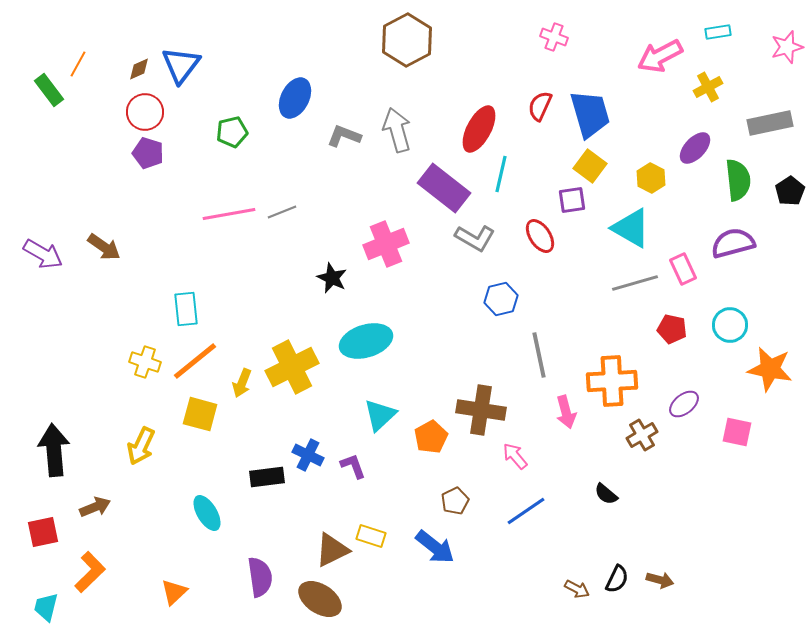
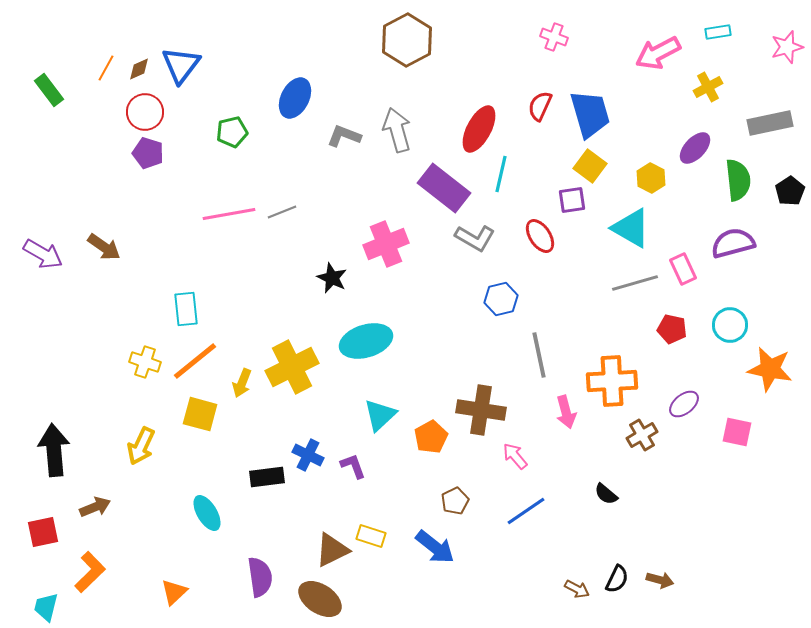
pink arrow at (660, 56): moved 2 px left, 3 px up
orange line at (78, 64): moved 28 px right, 4 px down
